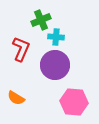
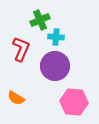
green cross: moved 1 px left
purple circle: moved 1 px down
